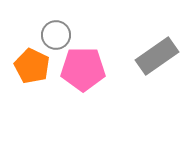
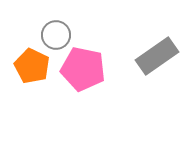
pink pentagon: rotated 12 degrees clockwise
